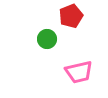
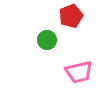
green circle: moved 1 px down
